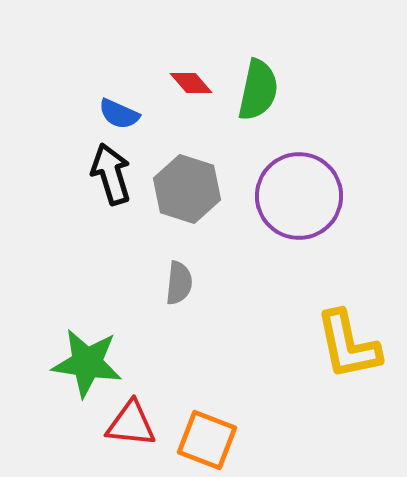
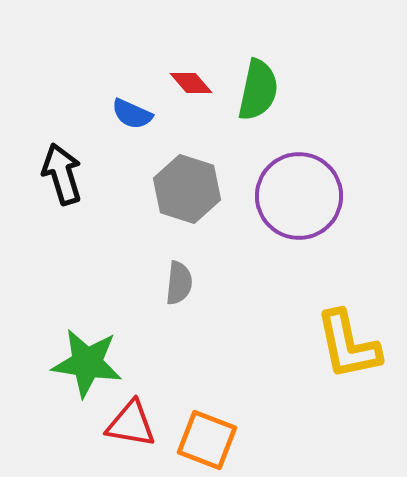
blue semicircle: moved 13 px right
black arrow: moved 49 px left
red triangle: rotated 4 degrees clockwise
